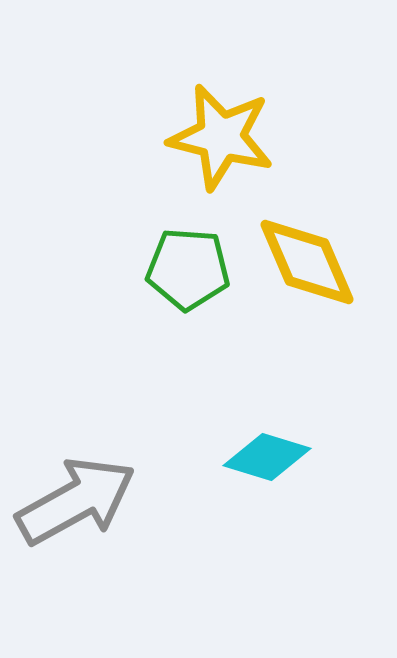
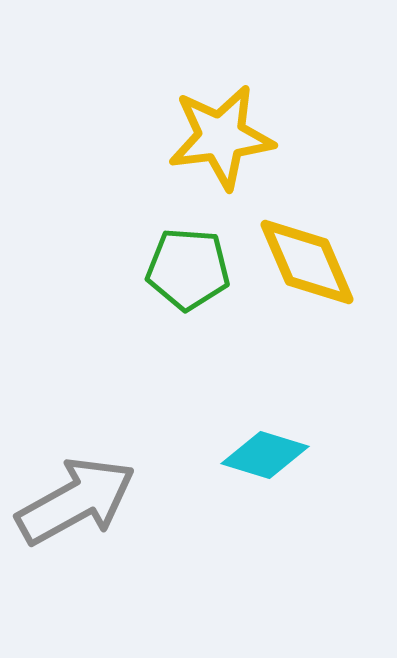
yellow star: rotated 21 degrees counterclockwise
cyan diamond: moved 2 px left, 2 px up
